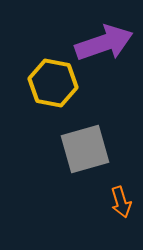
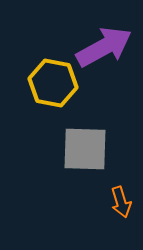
purple arrow: moved 4 px down; rotated 10 degrees counterclockwise
gray square: rotated 18 degrees clockwise
